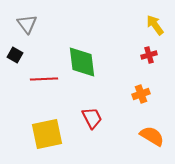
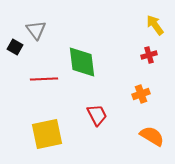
gray triangle: moved 9 px right, 6 px down
black square: moved 8 px up
red trapezoid: moved 5 px right, 3 px up
